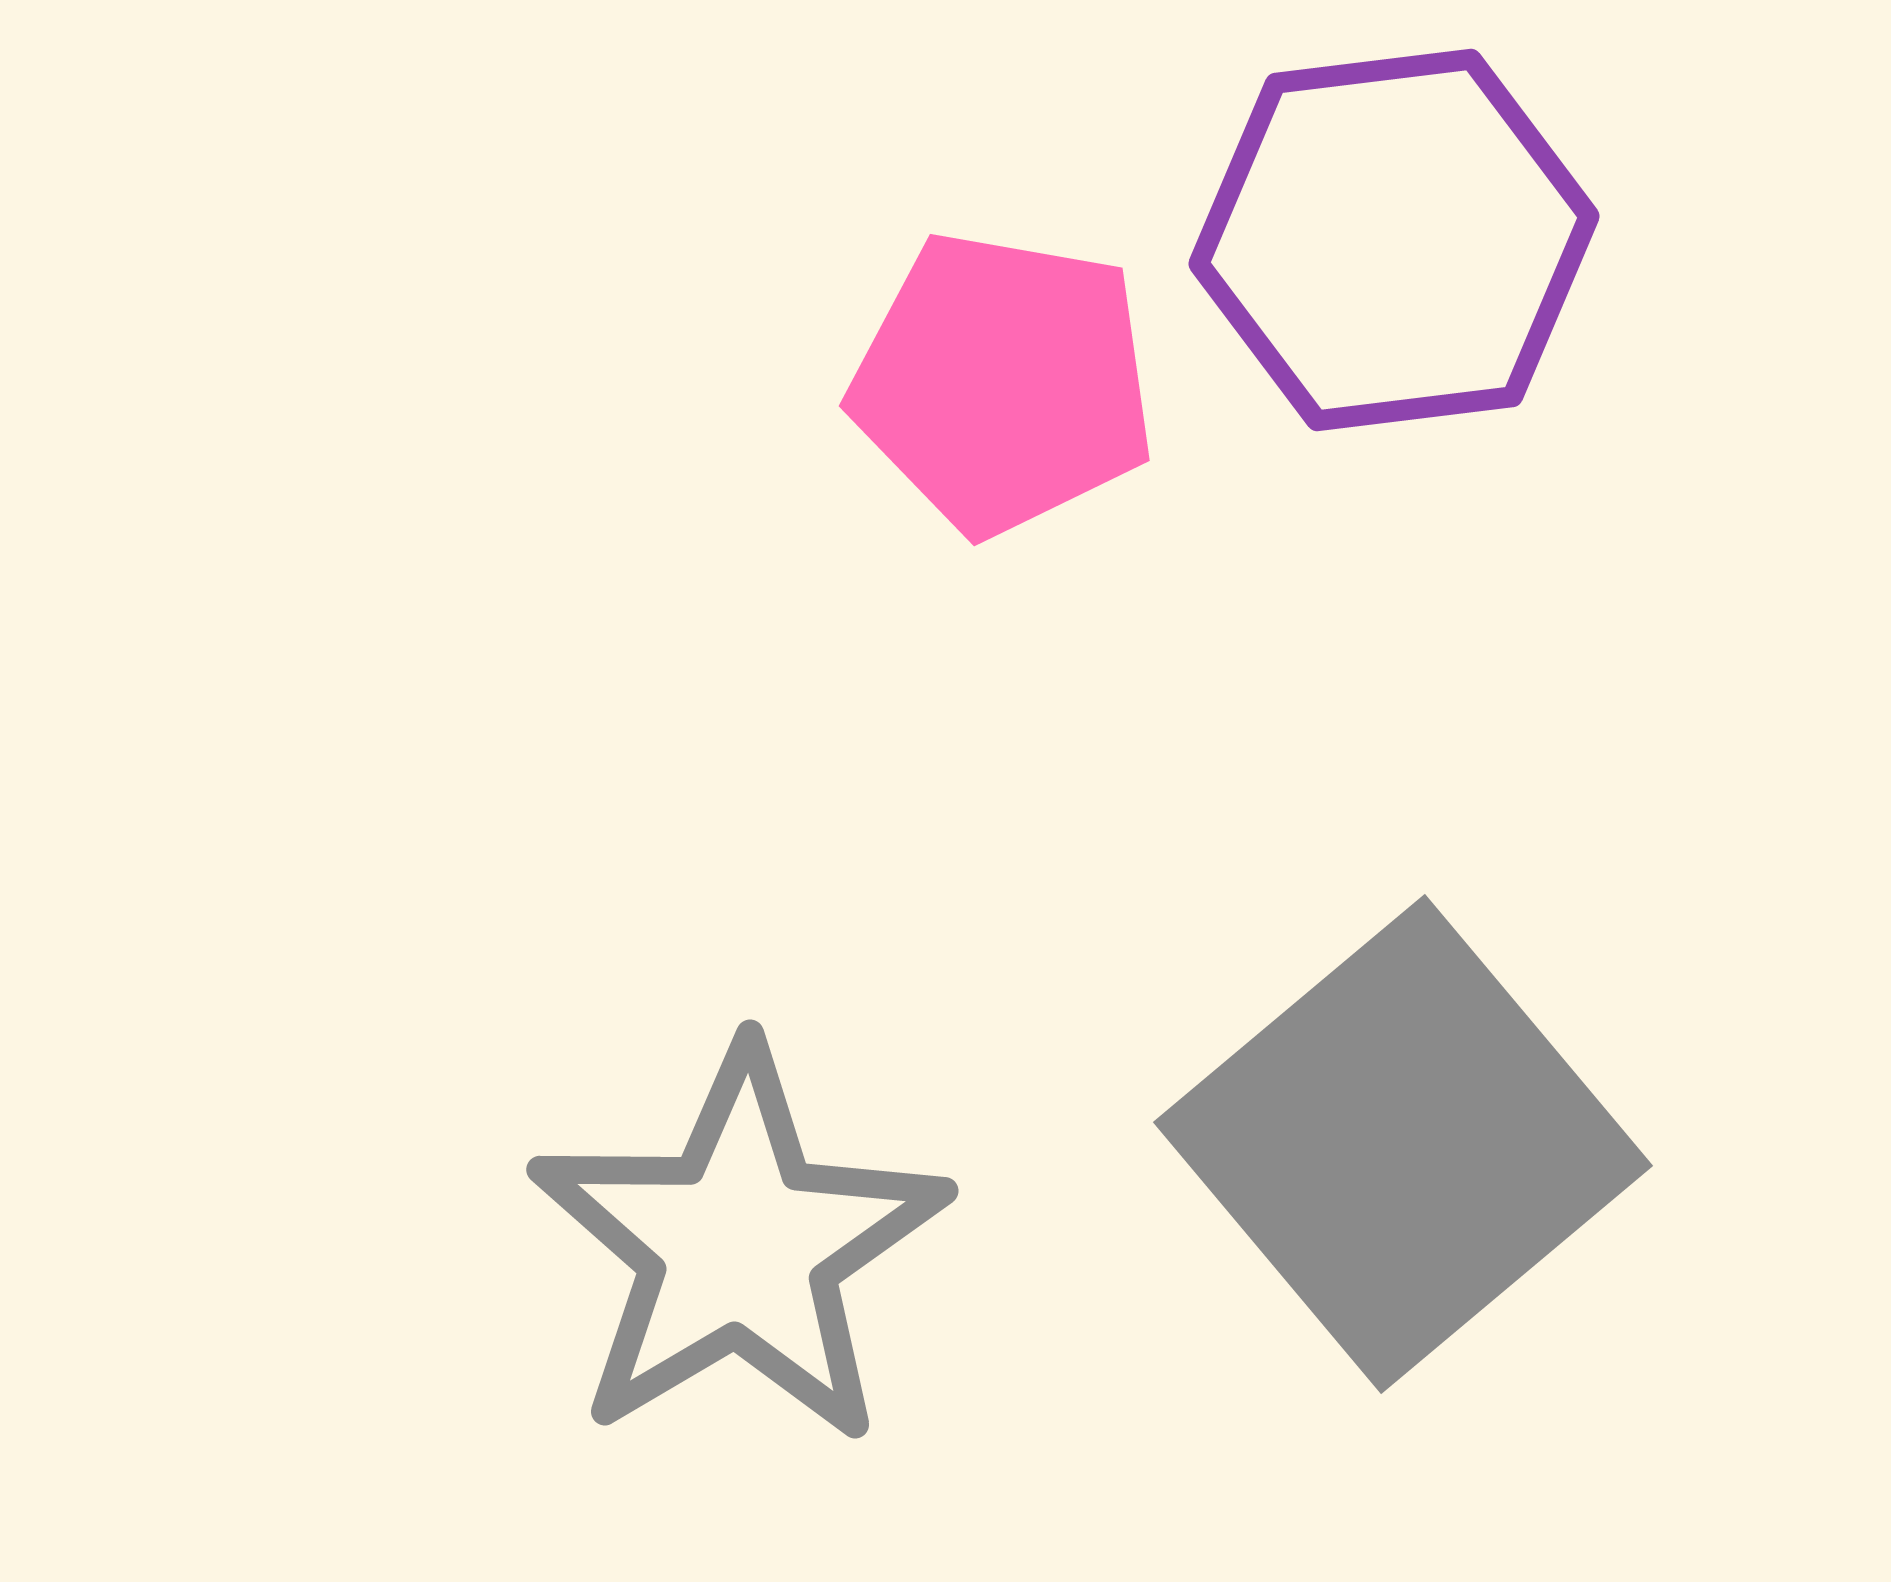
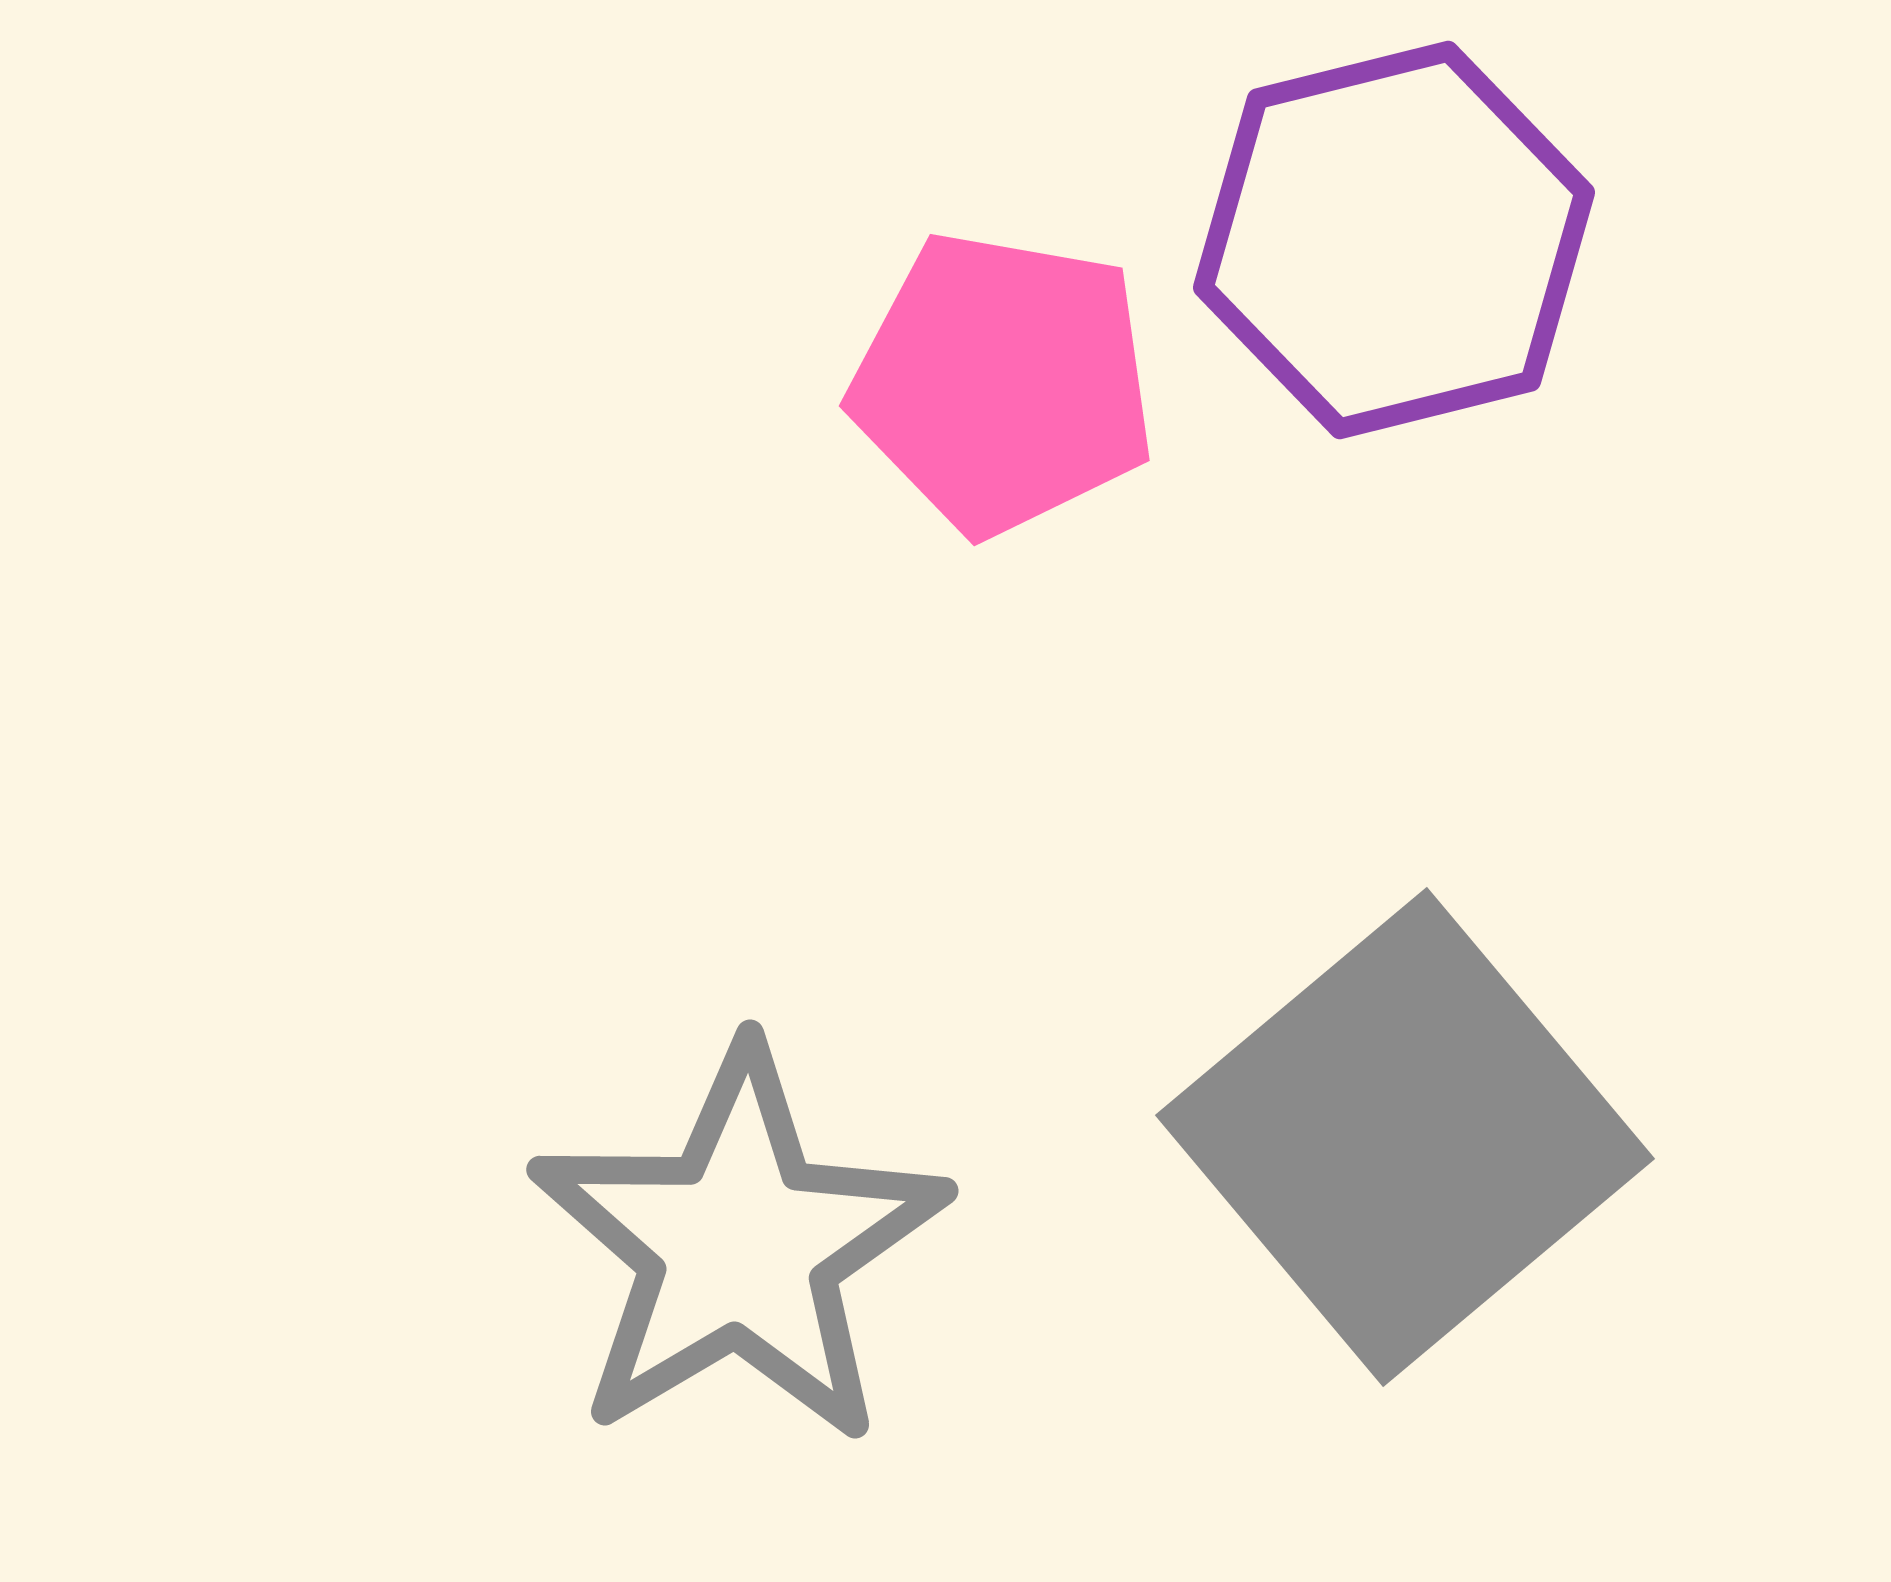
purple hexagon: rotated 7 degrees counterclockwise
gray square: moved 2 px right, 7 px up
